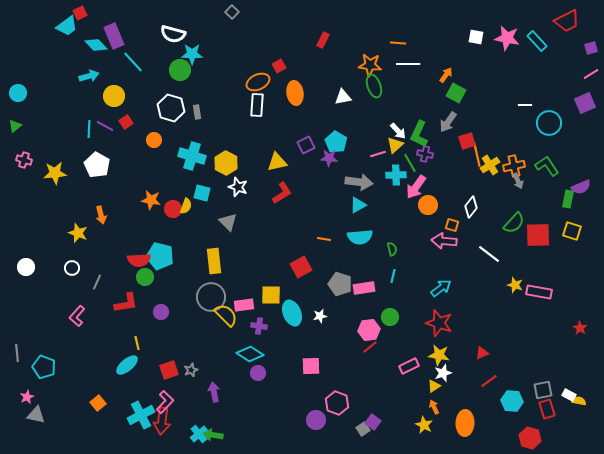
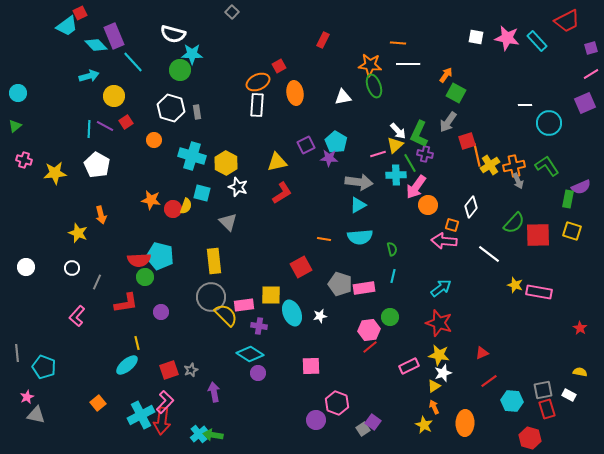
yellow semicircle at (579, 401): moved 1 px right, 29 px up
